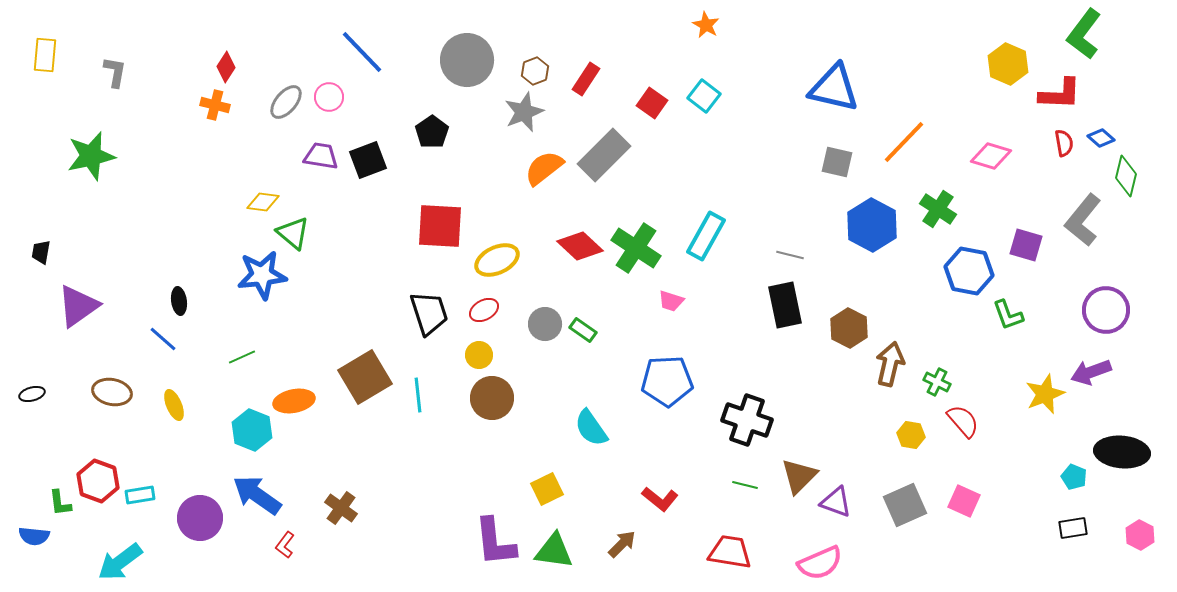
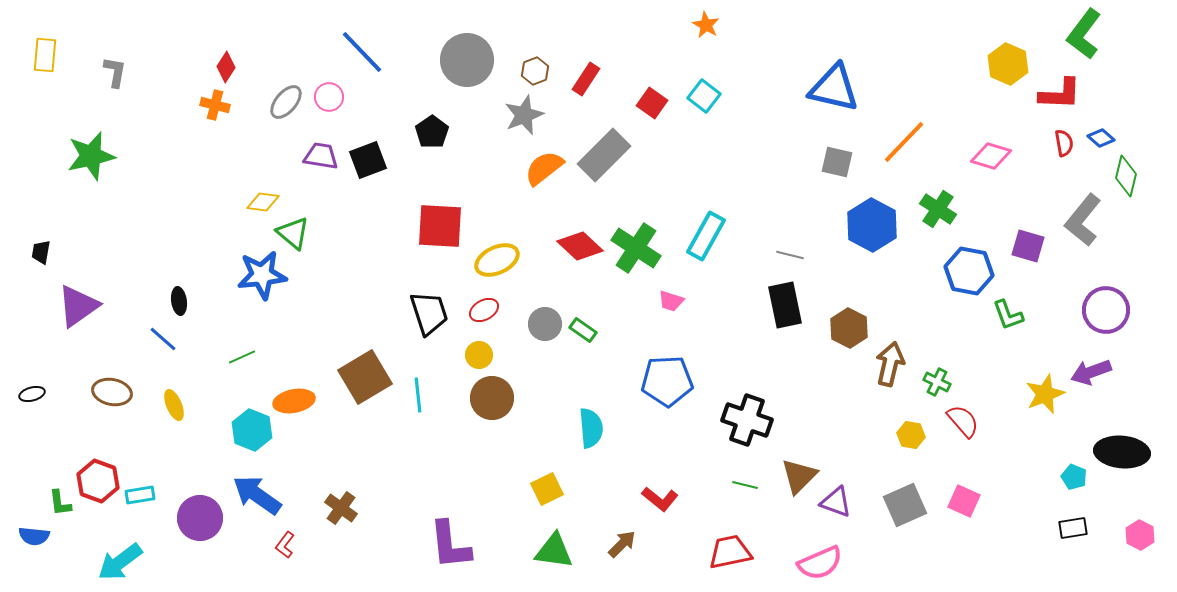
gray star at (524, 112): moved 3 px down
purple square at (1026, 245): moved 2 px right, 1 px down
cyan semicircle at (591, 428): rotated 150 degrees counterclockwise
purple L-shape at (495, 542): moved 45 px left, 3 px down
red trapezoid at (730, 552): rotated 21 degrees counterclockwise
